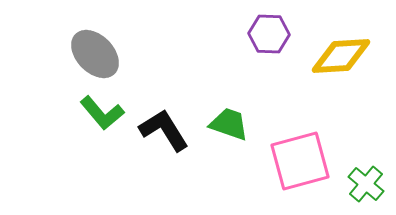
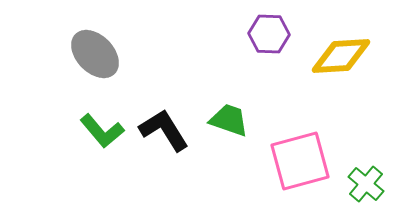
green L-shape: moved 18 px down
green trapezoid: moved 4 px up
